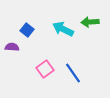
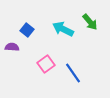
green arrow: rotated 126 degrees counterclockwise
pink square: moved 1 px right, 5 px up
